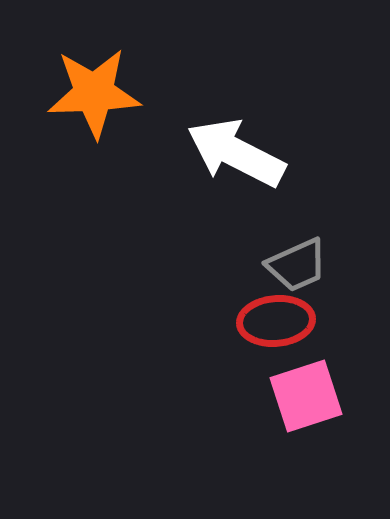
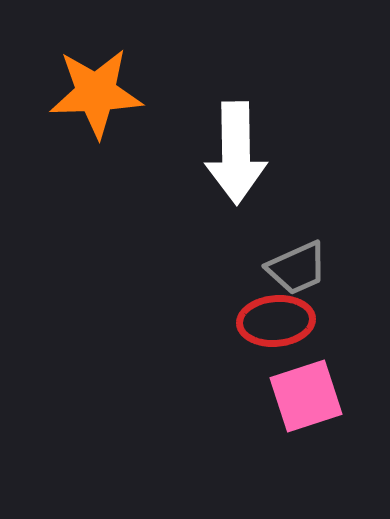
orange star: moved 2 px right
white arrow: rotated 118 degrees counterclockwise
gray trapezoid: moved 3 px down
